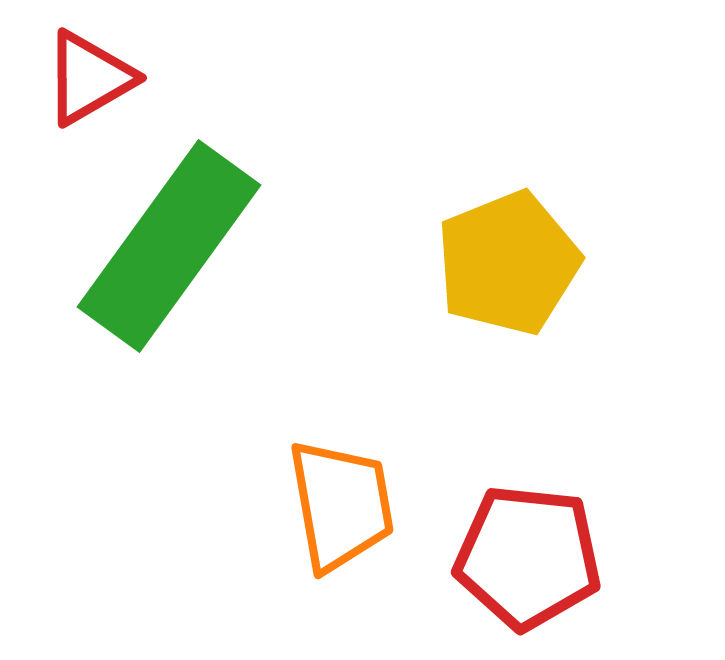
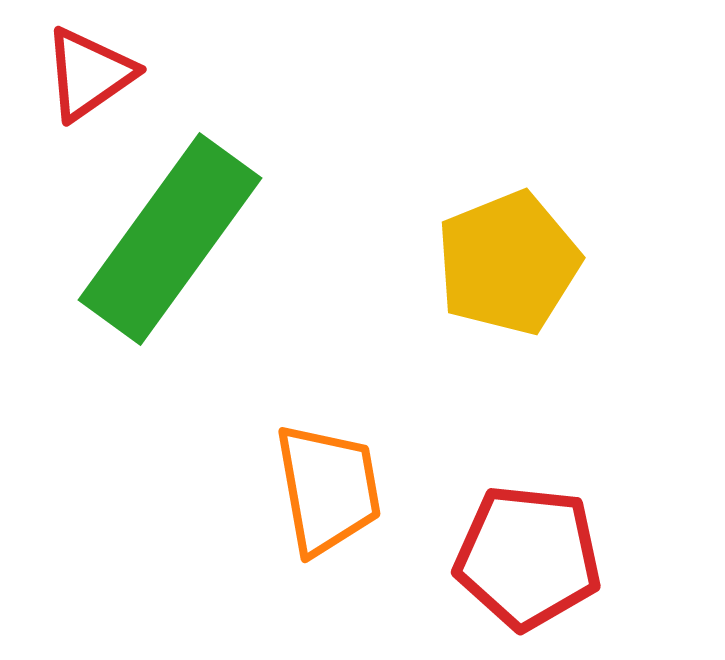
red triangle: moved 4 px up; rotated 5 degrees counterclockwise
green rectangle: moved 1 px right, 7 px up
orange trapezoid: moved 13 px left, 16 px up
